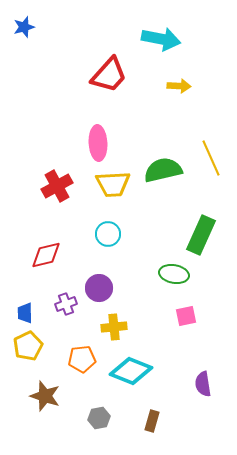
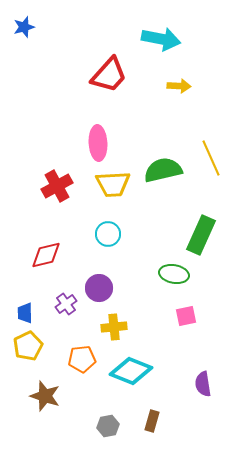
purple cross: rotated 15 degrees counterclockwise
gray hexagon: moved 9 px right, 8 px down
